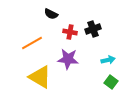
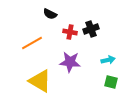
black semicircle: moved 1 px left
black cross: moved 2 px left
purple star: moved 2 px right, 3 px down
yellow triangle: moved 4 px down
green square: rotated 24 degrees counterclockwise
